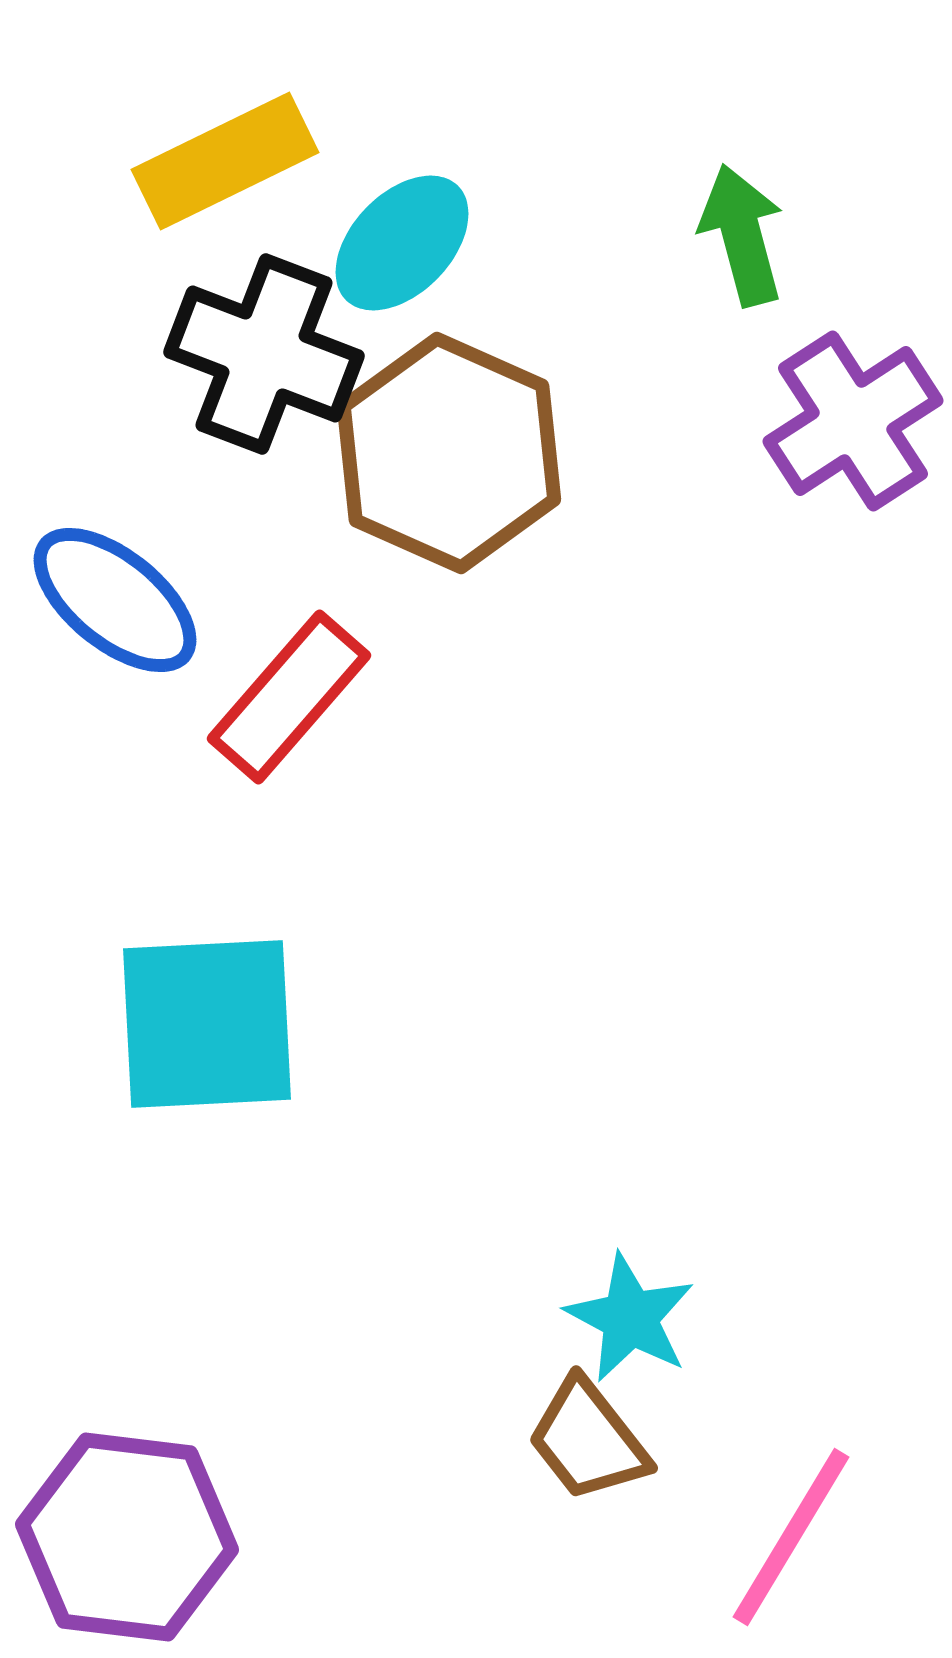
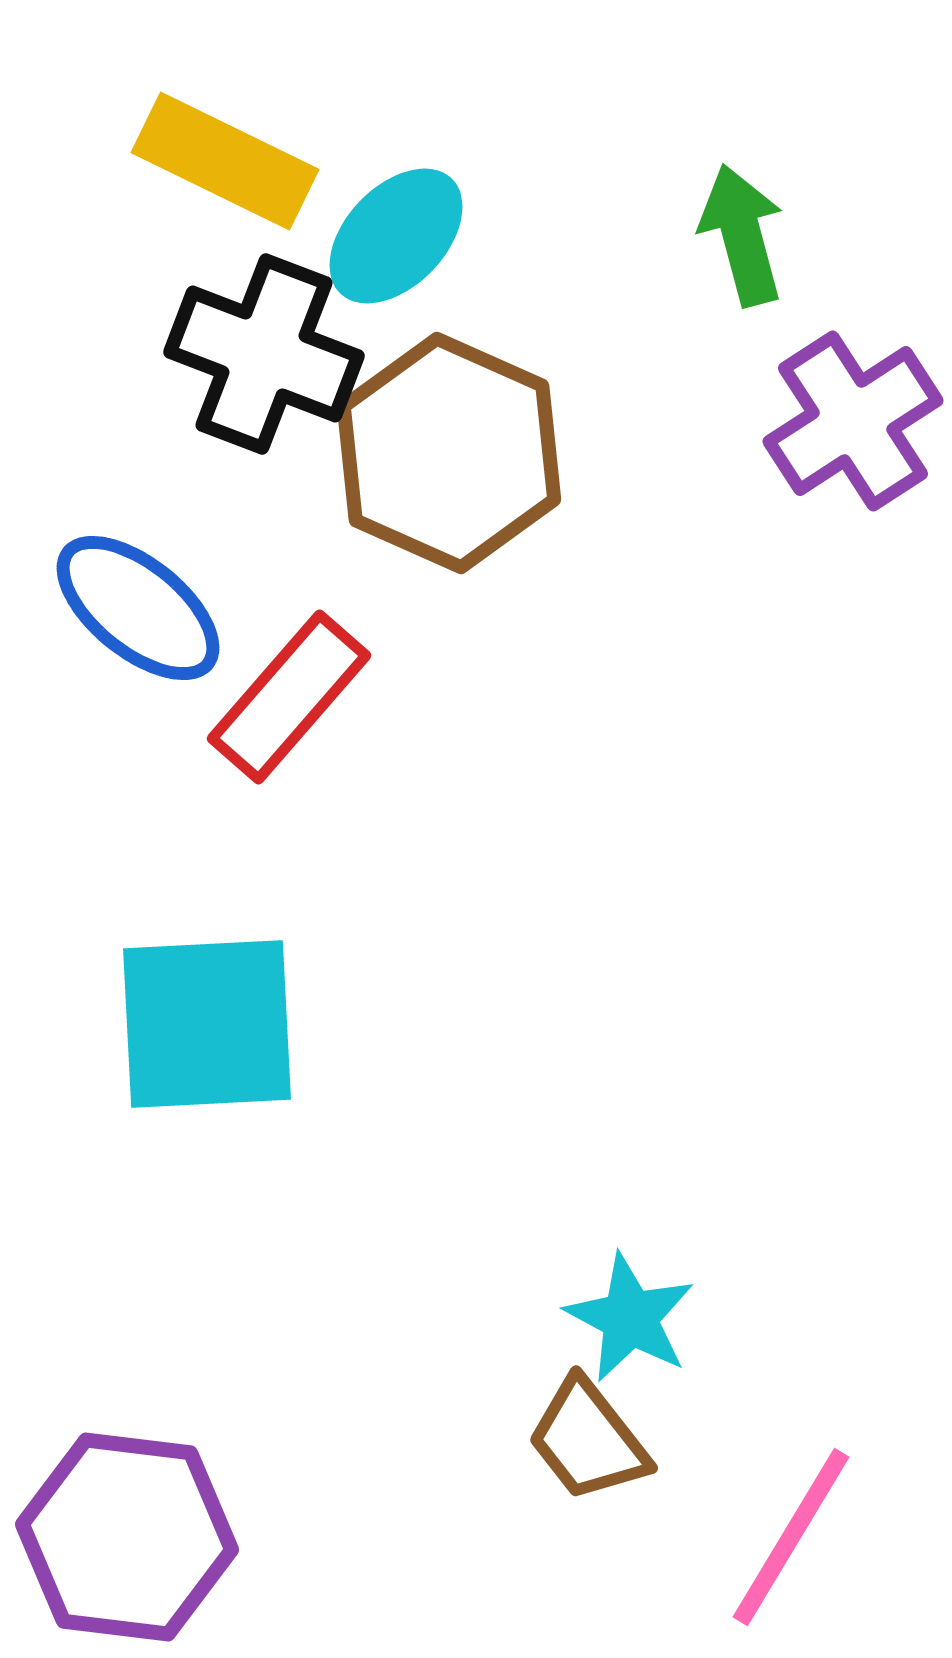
yellow rectangle: rotated 52 degrees clockwise
cyan ellipse: moved 6 px left, 7 px up
blue ellipse: moved 23 px right, 8 px down
